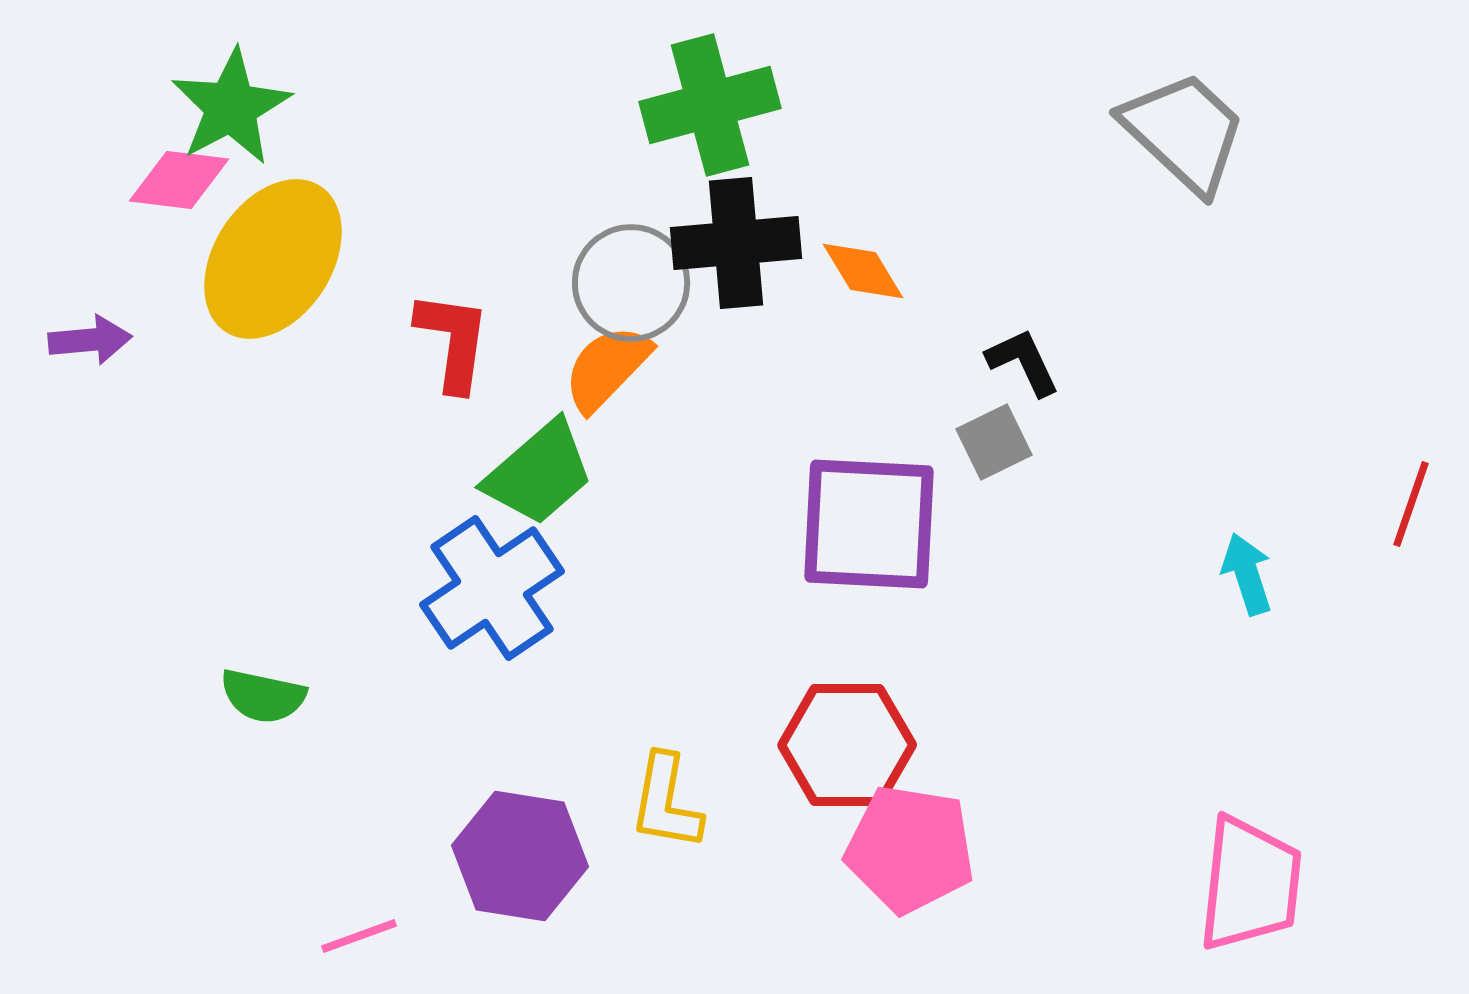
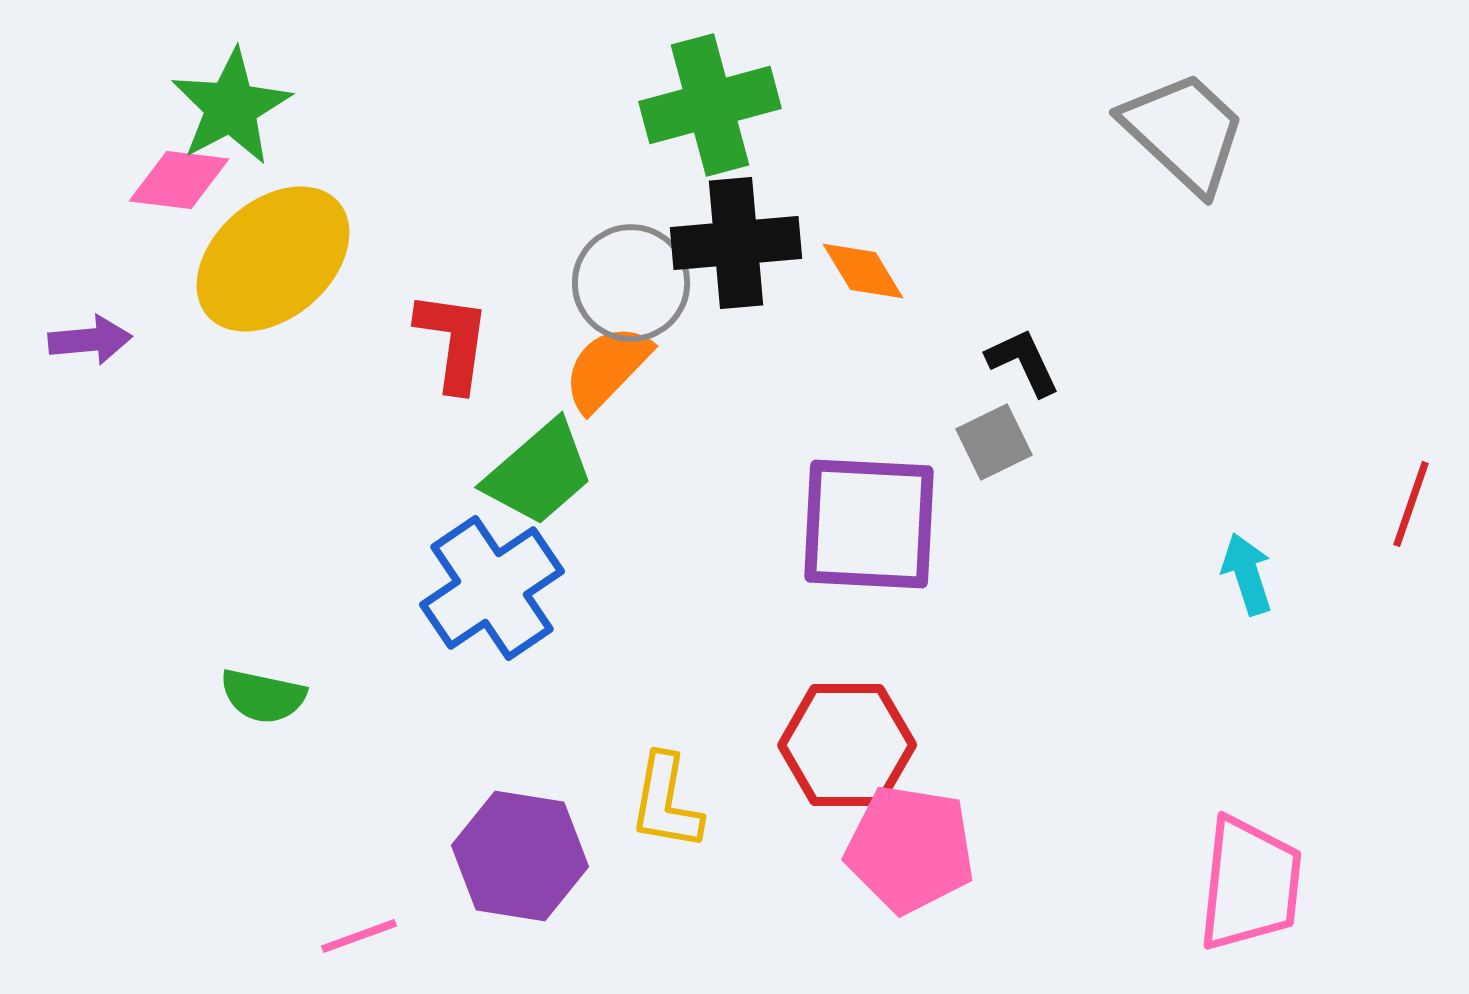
yellow ellipse: rotated 16 degrees clockwise
